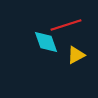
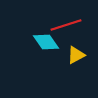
cyan diamond: rotated 16 degrees counterclockwise
